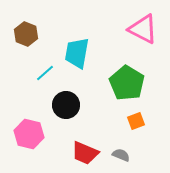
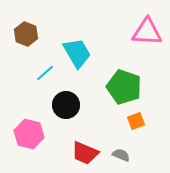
pink triangle: moved 4 px right, 3 px down; rotated 24 degrees counterclockwise
cyan trapezoid: rotated 140 degrees clockwise
green pentagon: moved 3 px left, 4 px down; rotated 12 degrees counterclockwise
